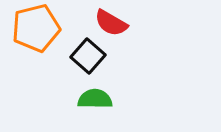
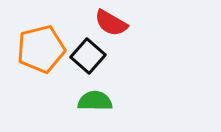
orange pentagon: moved 5 px right, 21 px down
green semicircle: moved 2 px down
